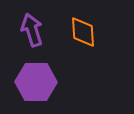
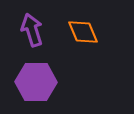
orange diamond: rotated 20 degrees counterclockwise
